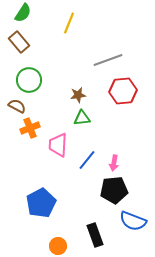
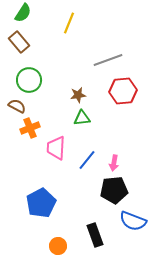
pink trapezoid: moved 2 px left, 3 px down
